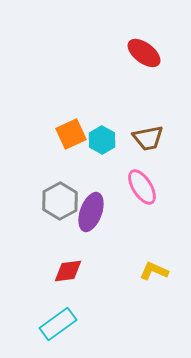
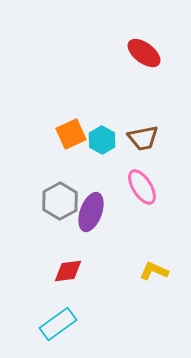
brown trapezoid: moved 5 px left
